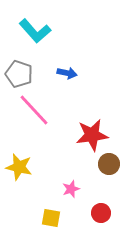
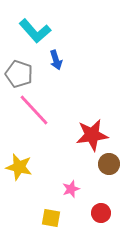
blue arrow: moved 11 px left, 13 px up; rotated 60 degrees clockwise
